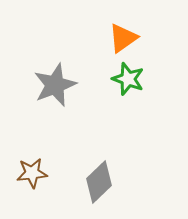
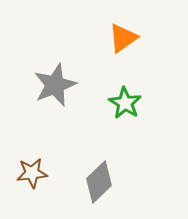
green star: moved 3 px left, 24 px down; rotated 12 degrees clockwise
